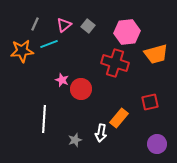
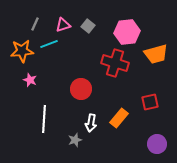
pink triangle: moved 1 px left; rotated 21 degrees clockwise
pink star: moved 32 px left
white arrow: moved 10 px left, 10 px up
